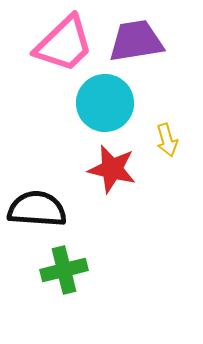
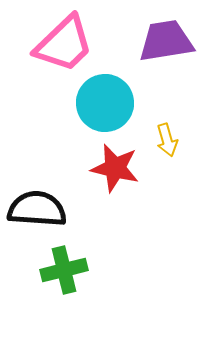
purple trapezoid: moved 30 px right
red star: moved 3 px right, 1 px up
